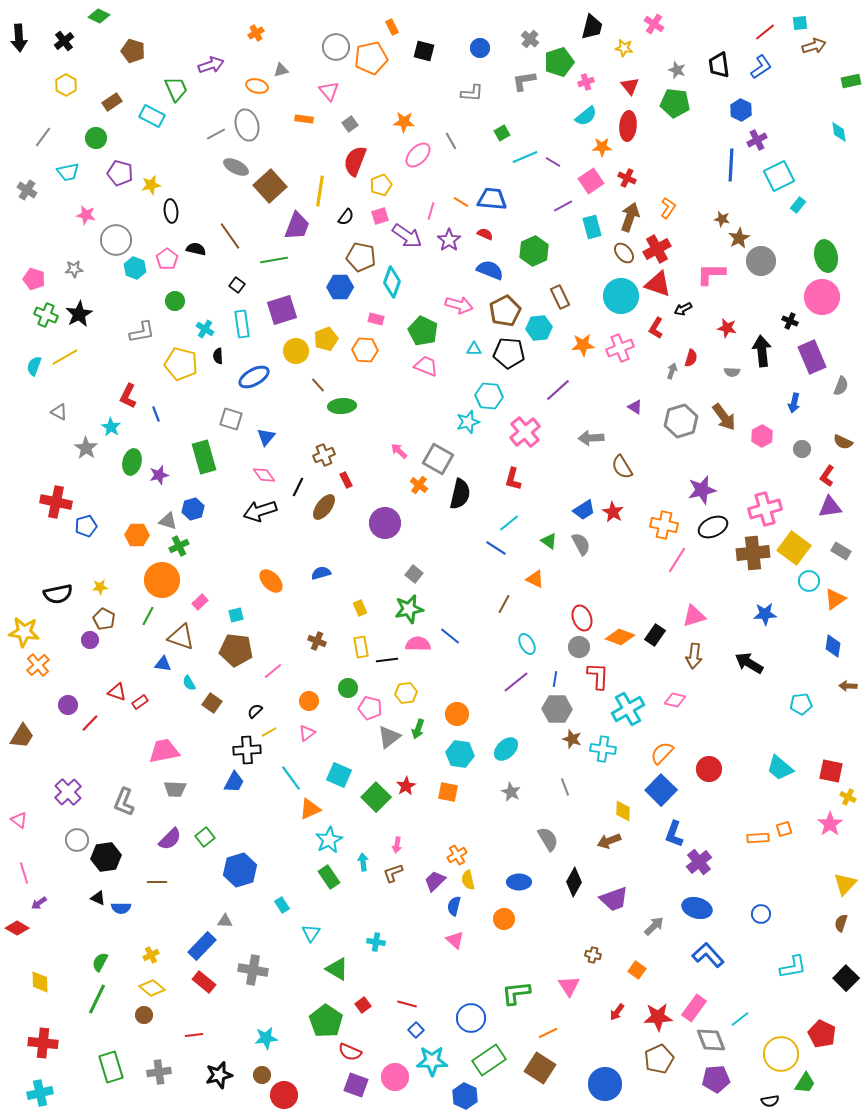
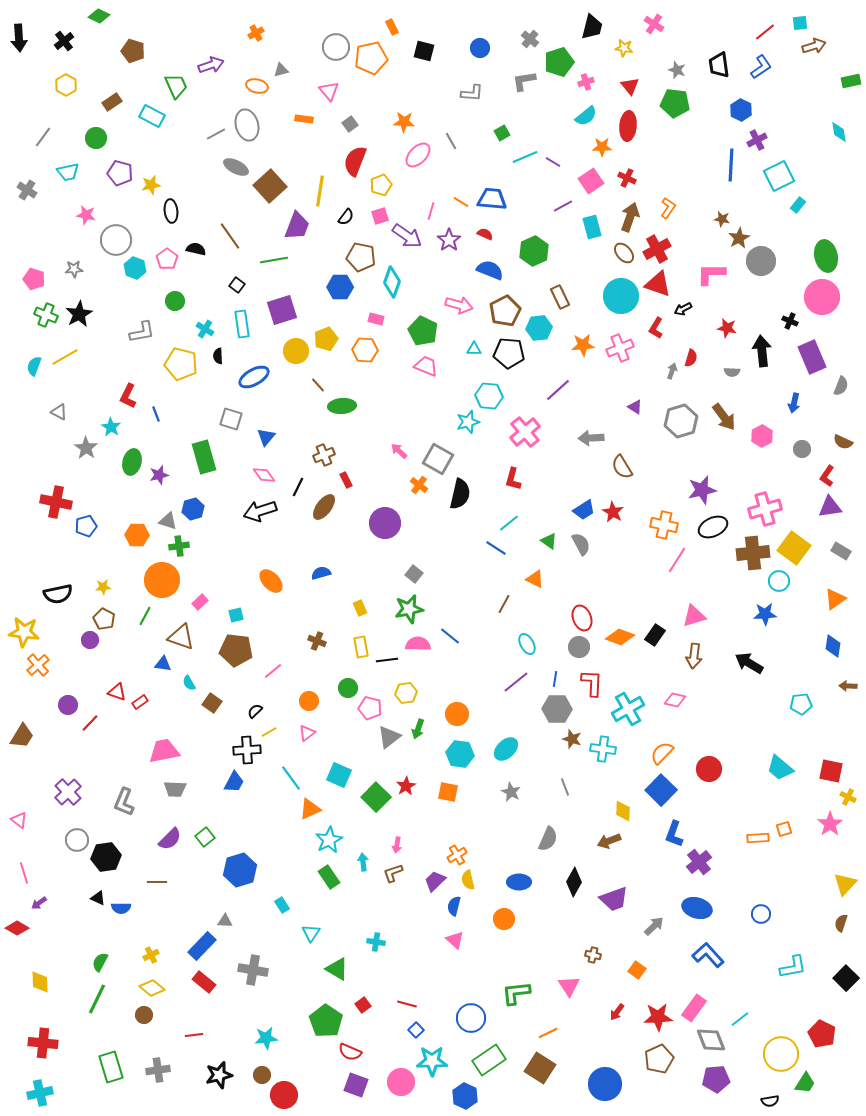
green trapezoid at (176, 89): moved 3 px up
green cross at (179, 546): rotated 18 degrees clockwise
cyan circle at (809, 581): moved 30 px left
yellow star at (100, 587): moved 3 px right
green line at (148, 616): moved 3 px left
red L-shape at (598, 676): moved 6 px left, 7 px down
gray semicircle at (548, 839): rotated 55 degrees clockwise
gray cross at (159, 1072): moved 1 px left, 2 px up
pink circle at (395, 1077): moved 6 px right, 5 px down
